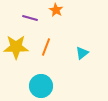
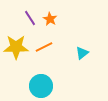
orange star: moved 6 px left, 9 px down
purple line: rotated 42 degrees clockwise
orange line: moved 2 px left; rotated 42 degrees clockwise
